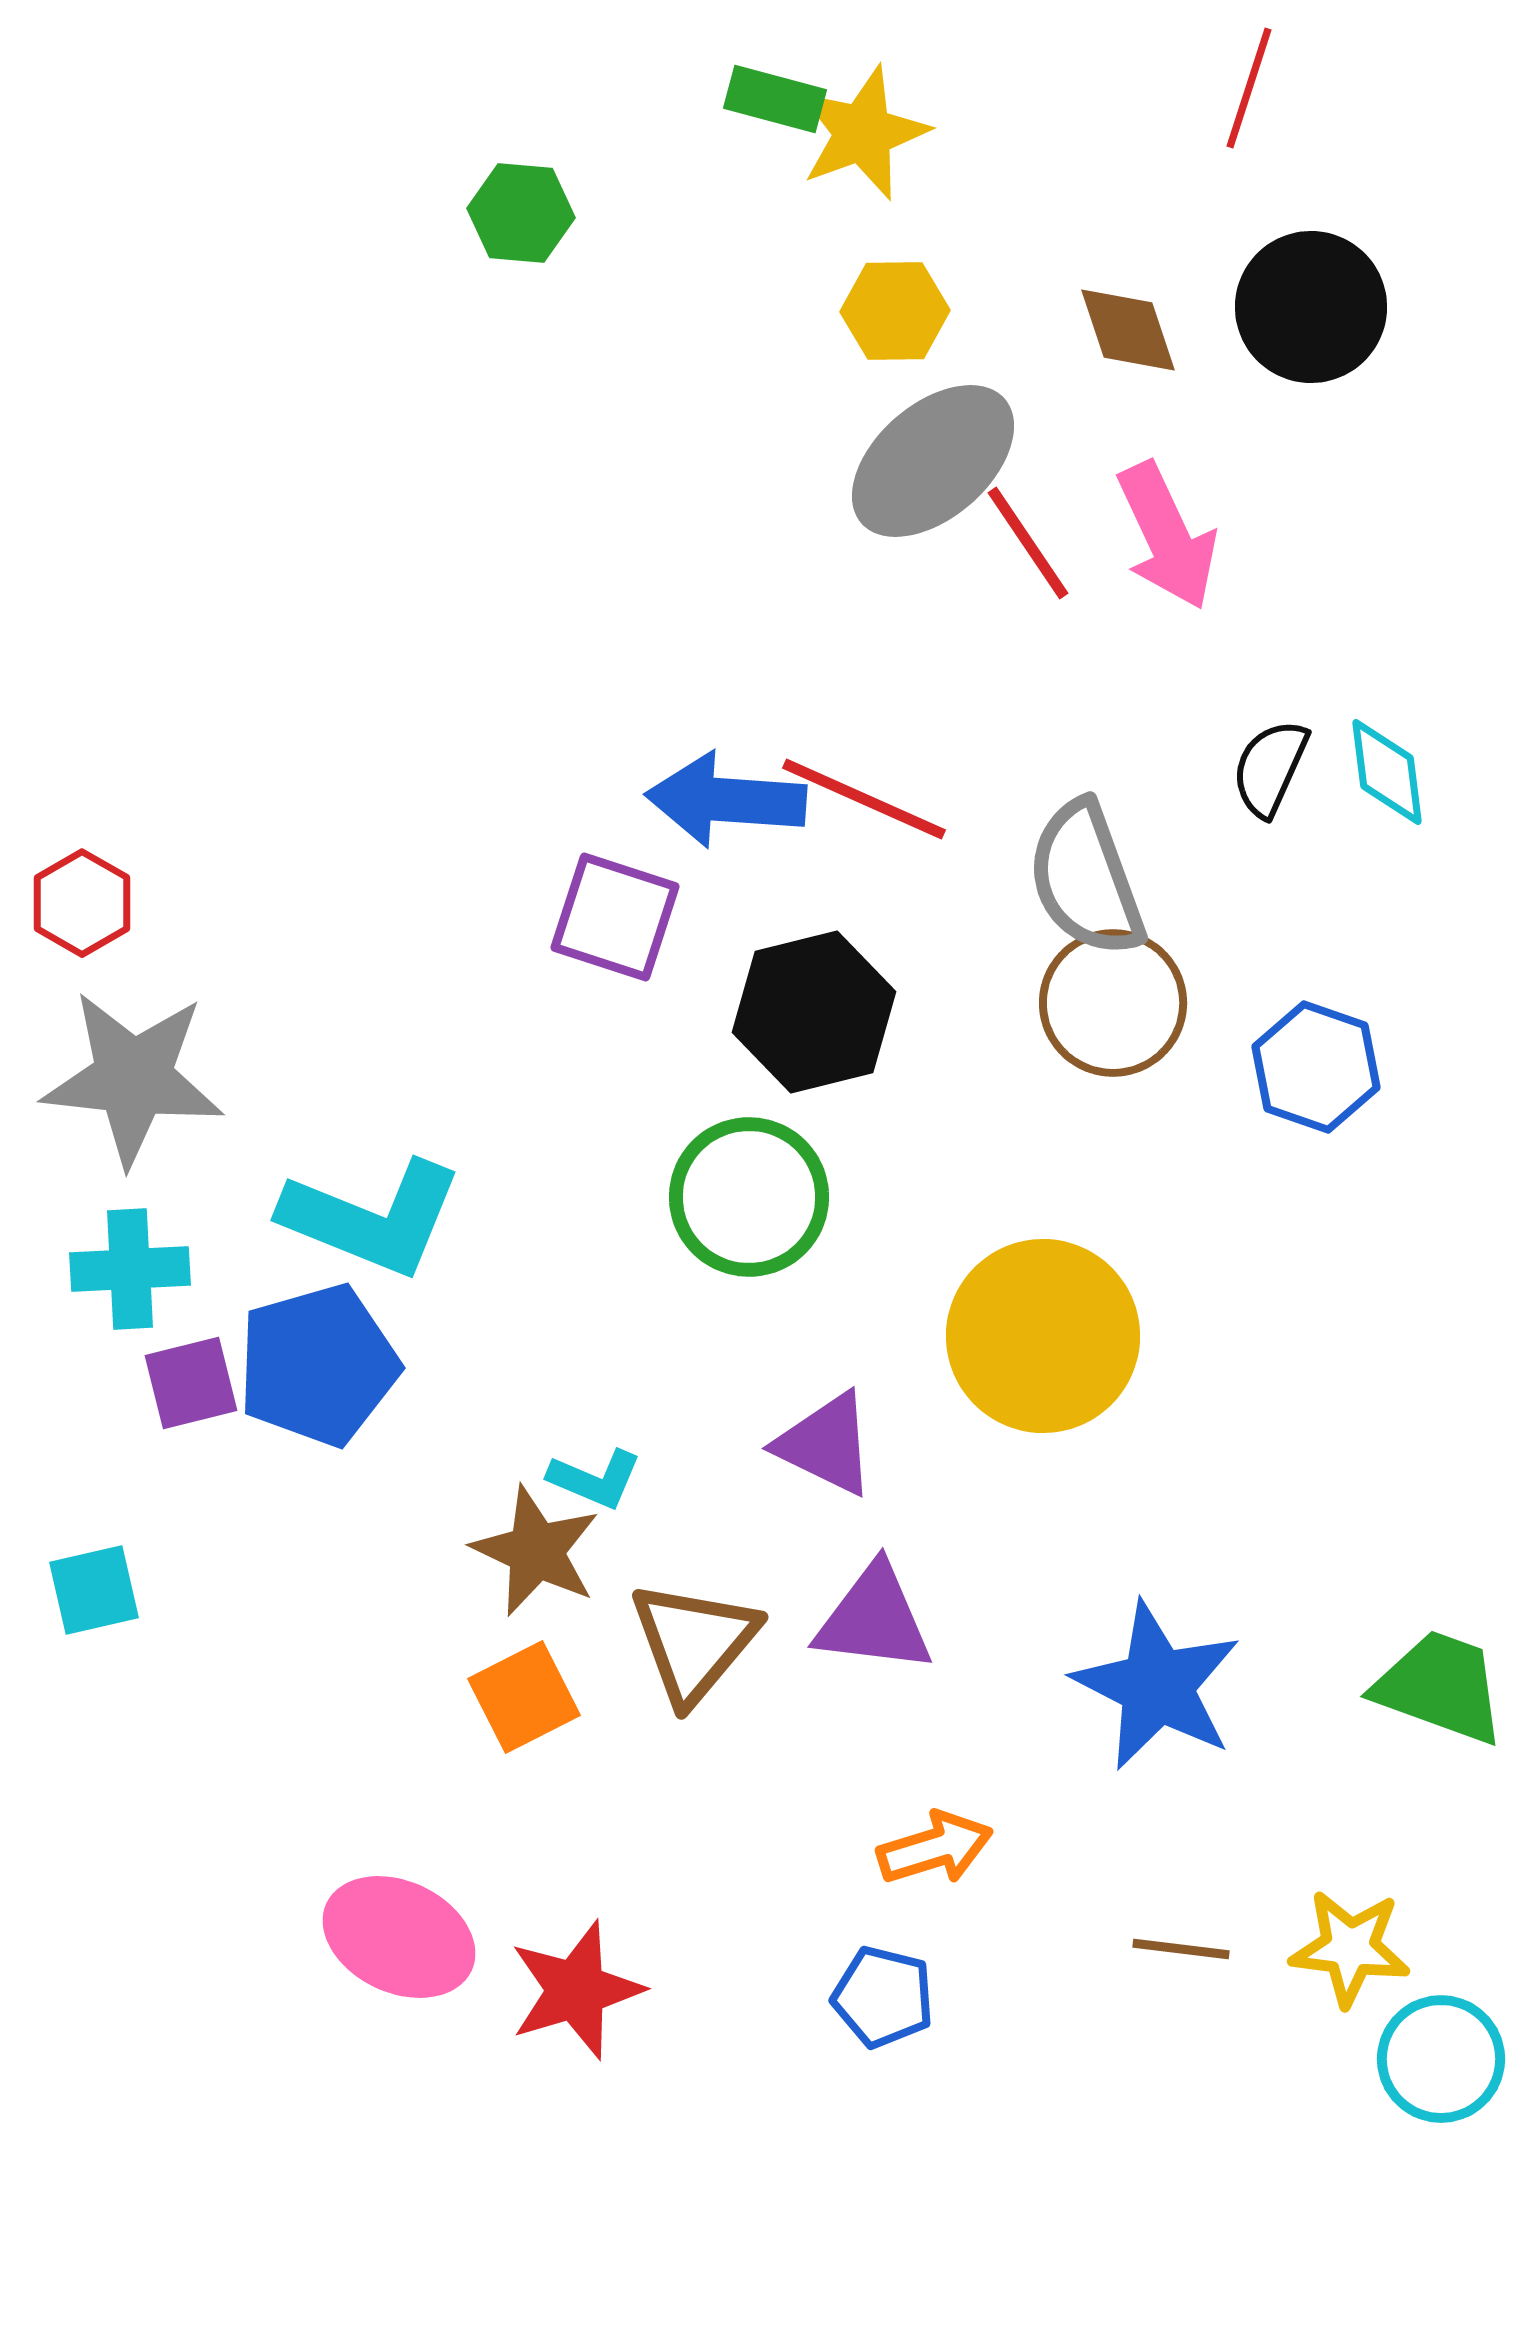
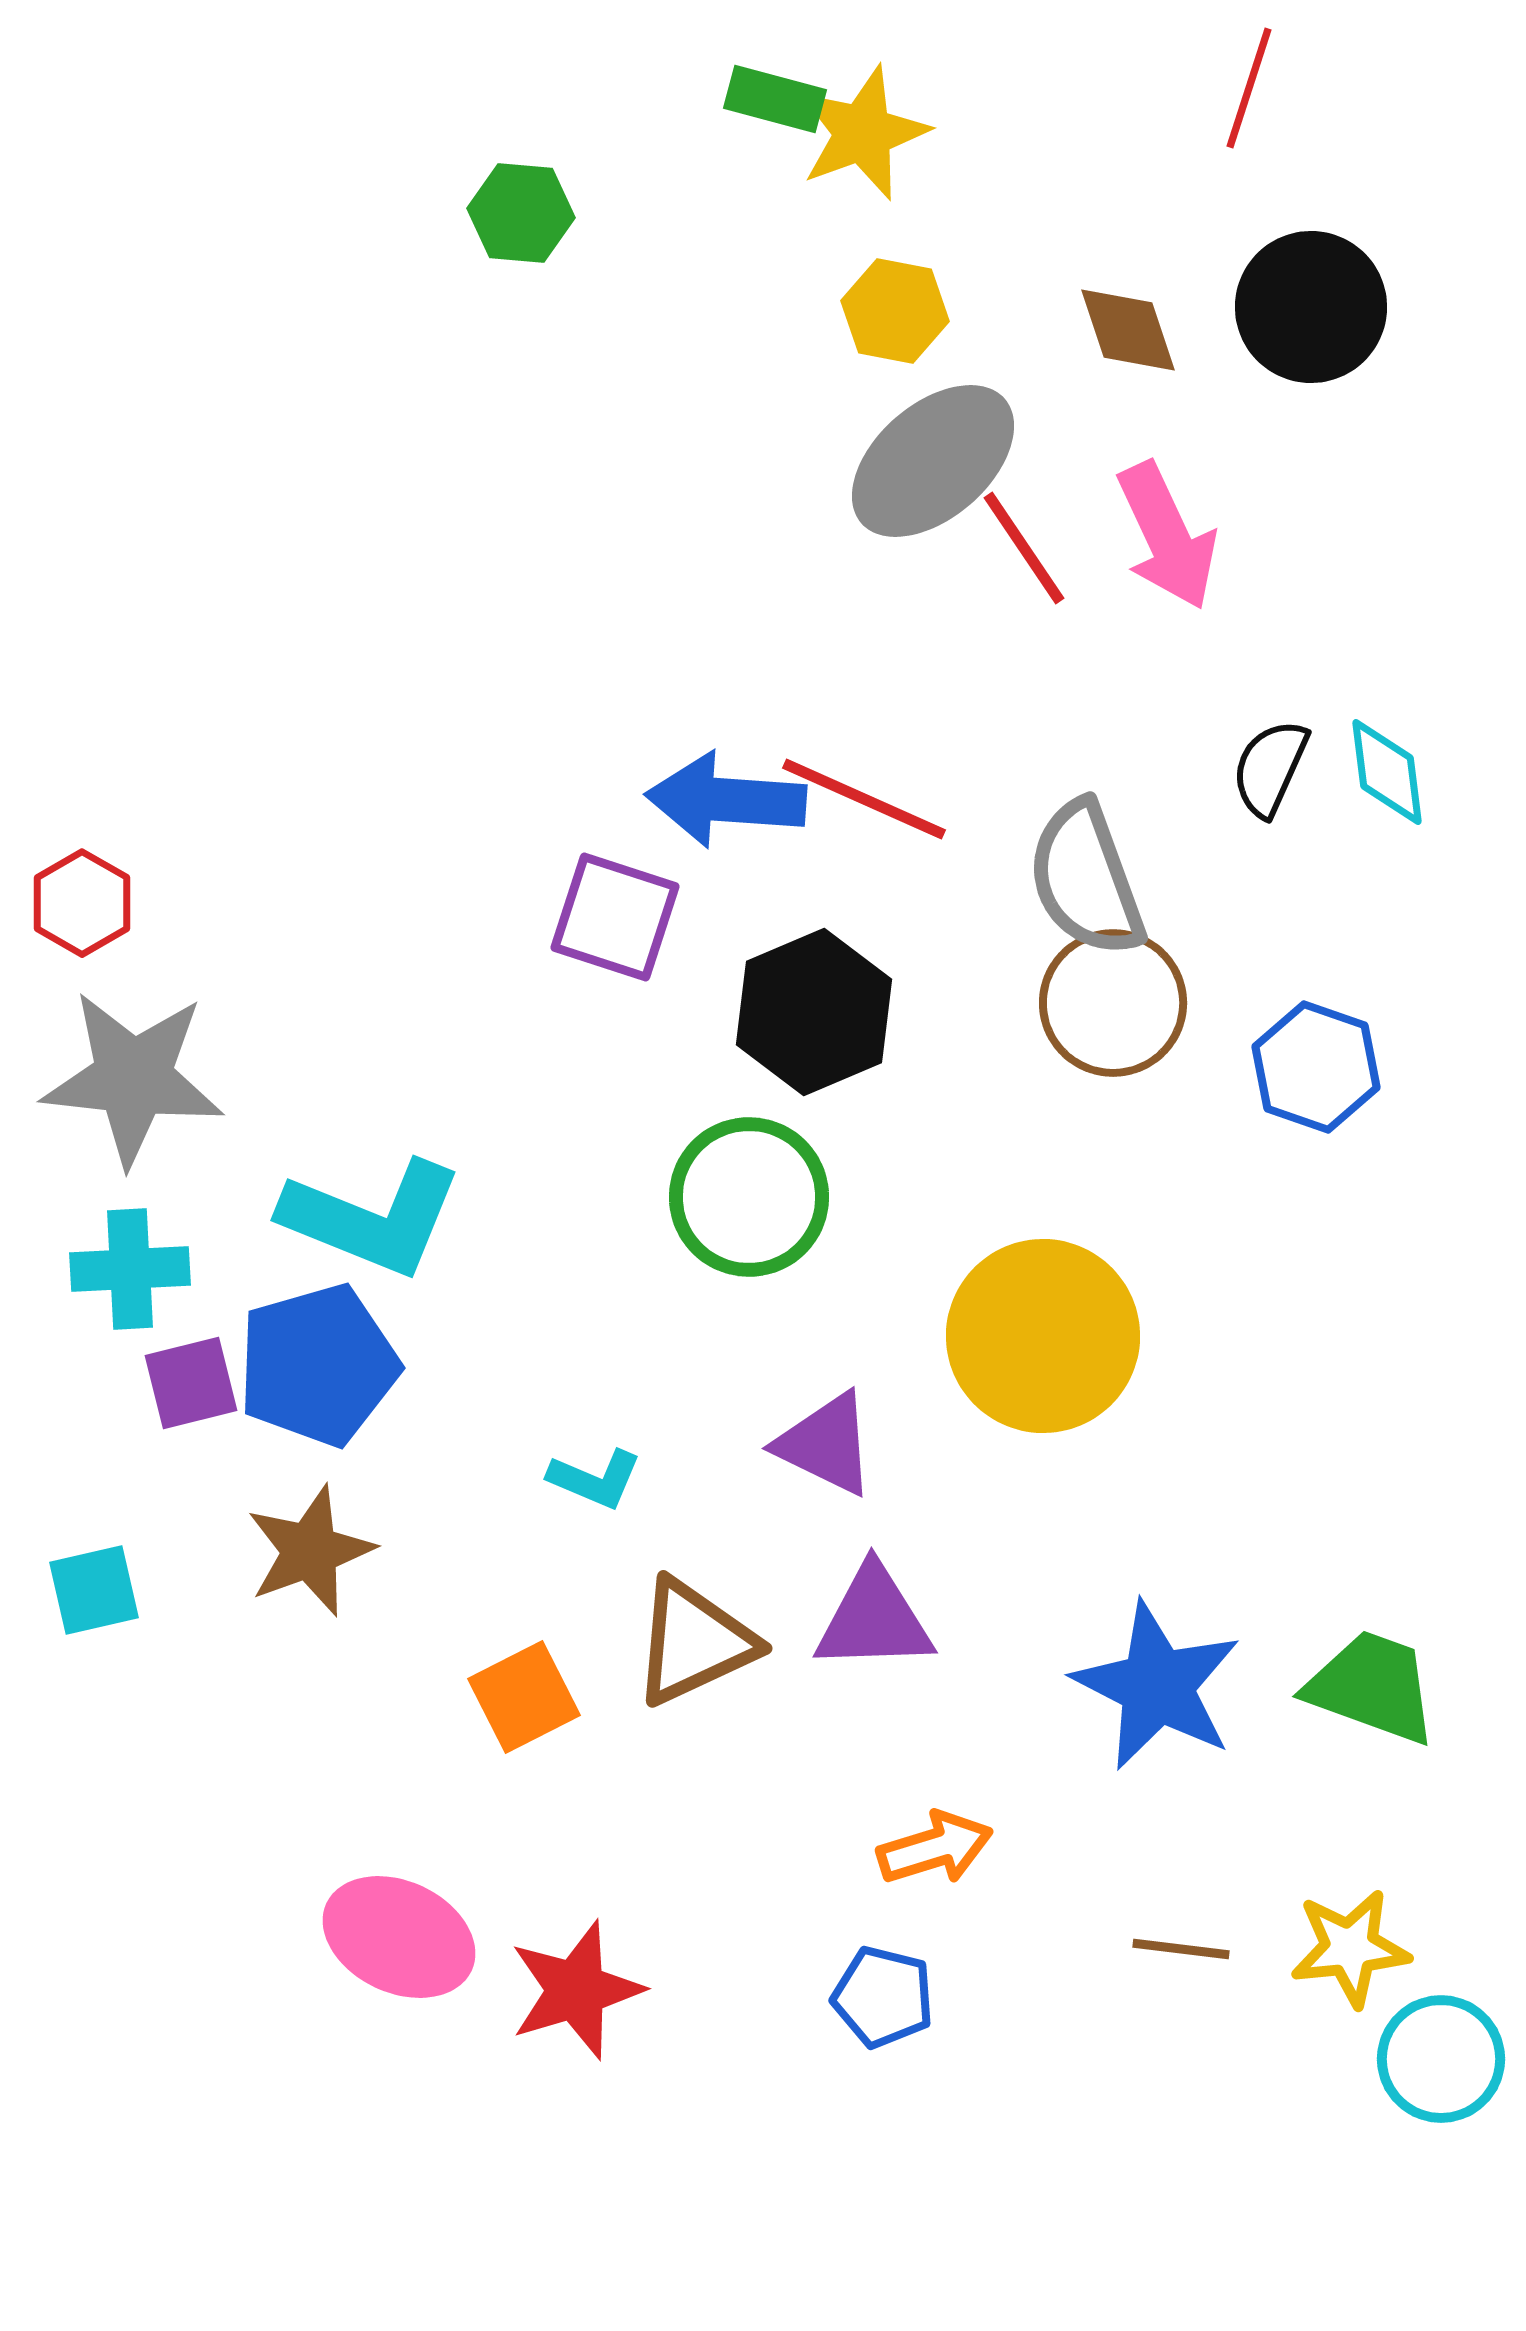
yellow hexagon at (895, 311): rotated 12 degrees clockwise
red line at (1028, 543): moved 4 px left, 5 px down
black hexagon at (814, 1012): rotated 9 degrees counterclockwise
brown star at (536, 1551): moved 226 px left; rotated 27 degrees clockwise
purple triangle at (874, 1619): rotated 9 degrees counterclockwise
brown triangle at (694, 1642): rotated 25 degrees clockwise
green trapezoid at (1440, 1687): moved 68 px left
yellow star at (1350, 1948): rotated 13 degrees counterclockwise
